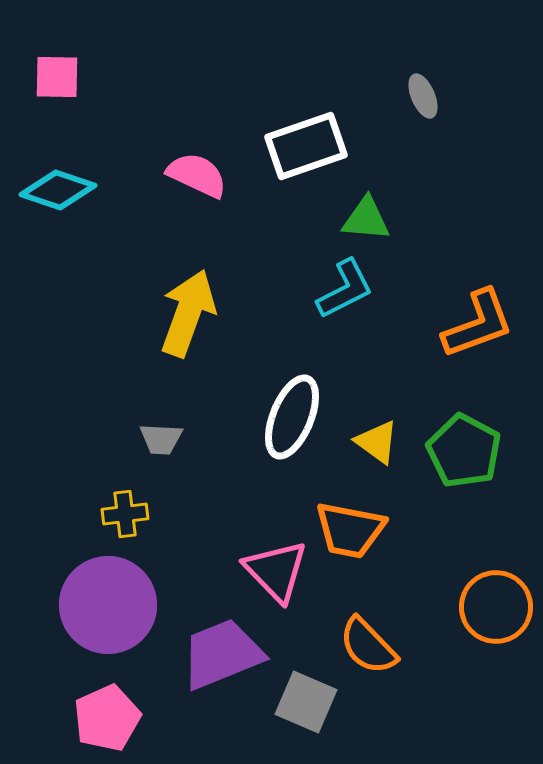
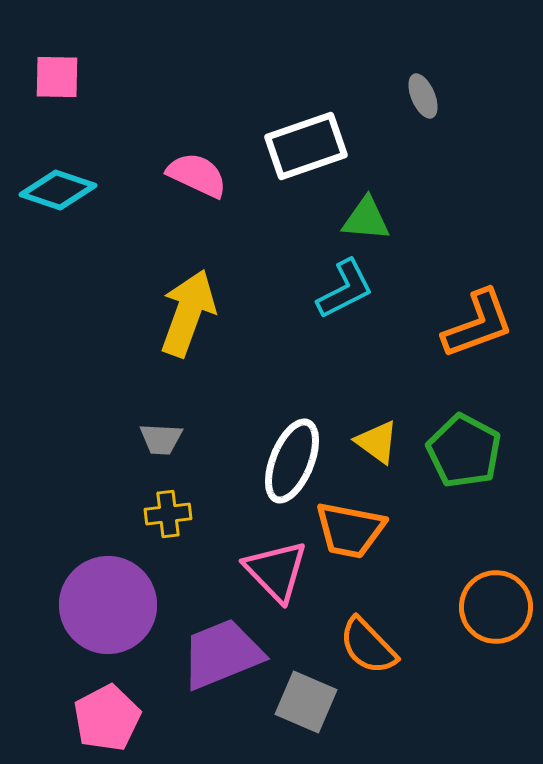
white ellipse: moved 44 px down
yellow cross: moved 43 px right
pink pentagon: rotated 4 degrees counterclockwise
